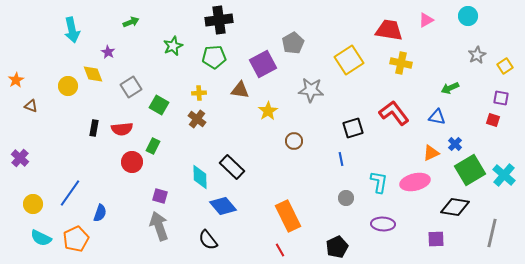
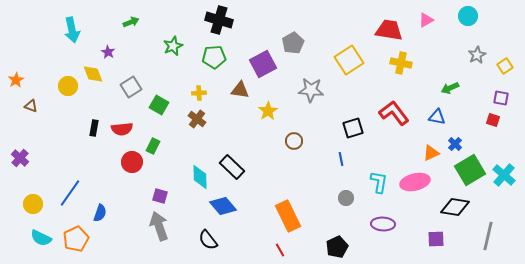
black cross at (219, 20): rotated 24 degrees clockwise
gray line at (492, 233): moved 4 px left, 3 px down
